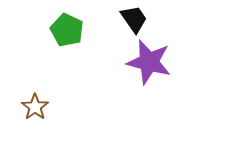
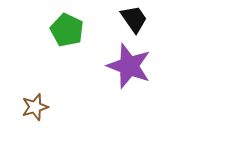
purple star: moved 20 px left, 4 px down; rotated 6 degrees clockwise
brown star: rotated 20 degrees clockwise
